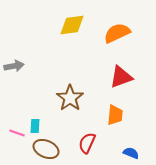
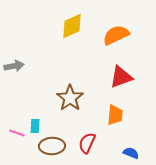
yellow diamond: moved 1 px down; rotated 16 degrees counterclockwise
orange semicircle: moved 1 px left, 2 px down
brown ellipse: moved 6 px right, 3 px up; rotated 25 degrees counterclockwise
